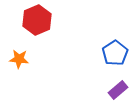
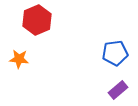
blue pentagon: rotated 25 degrees clockwise
